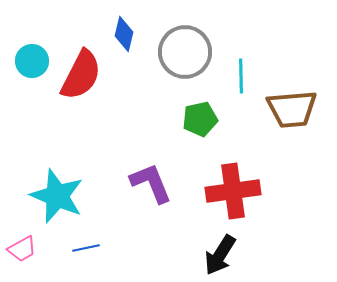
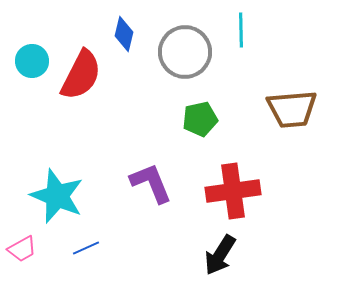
cyan line: moved 46 px up
blue line: rotated 12 degrees counterclockwise
